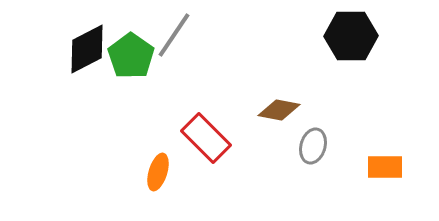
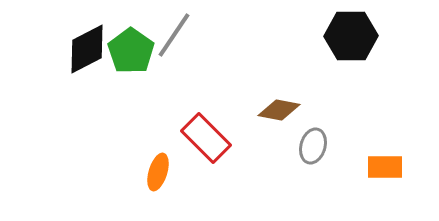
green pentagon: moved 5 px up
